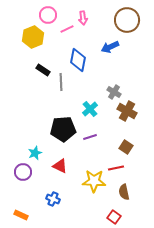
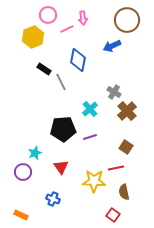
blue arrow: moved 2 px right, 1 px up
black rectangle: moved 1 px right, 1 px up
gray line: rotated 24 degrees counterclockwise
brown cross: rotated 18 degrees clockwise
red triangle: moved 1 px right, 1 px down; rotated 28 degrees clockwise
red square: moved 1 px left, 2 px up
